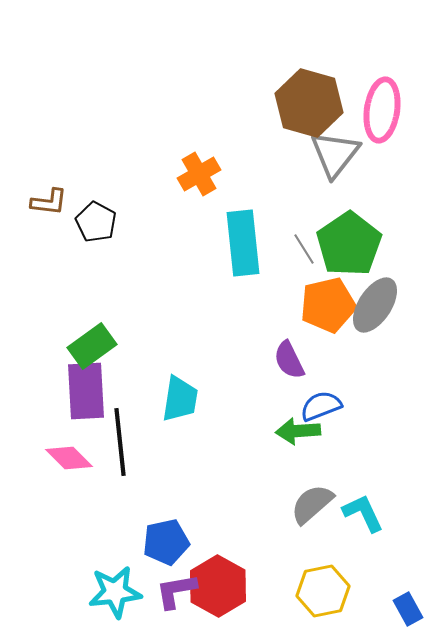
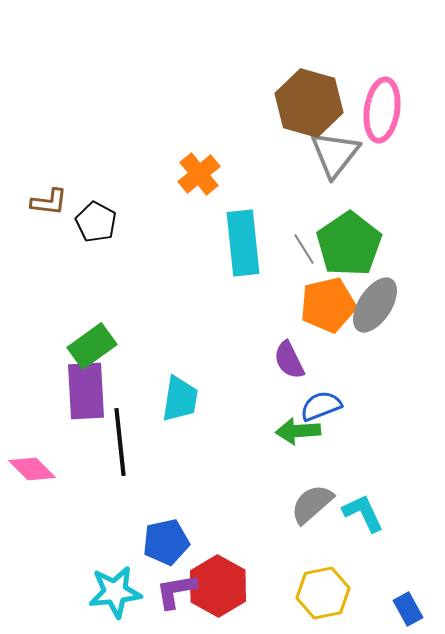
orange cross: rotated 9 degrees counterclockwise
pink diamond: moved 37 px left, 11 px down
yellow hexagon: moved 2 px down
